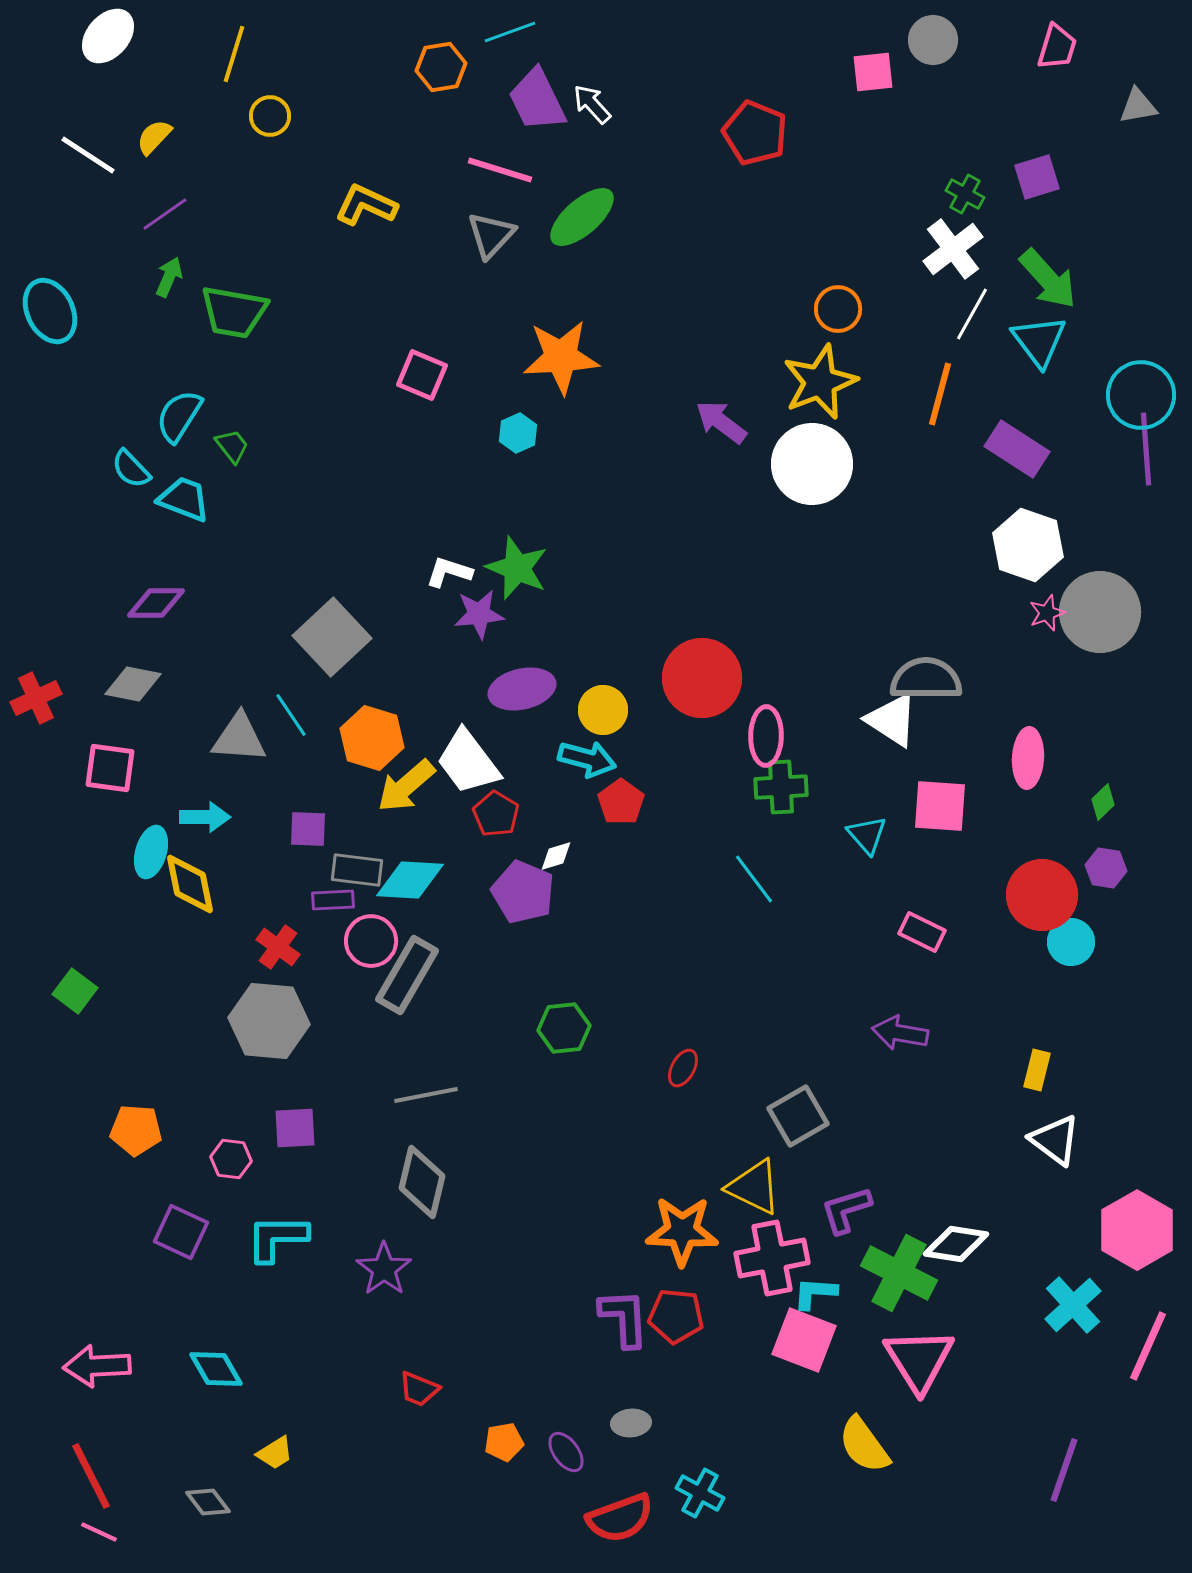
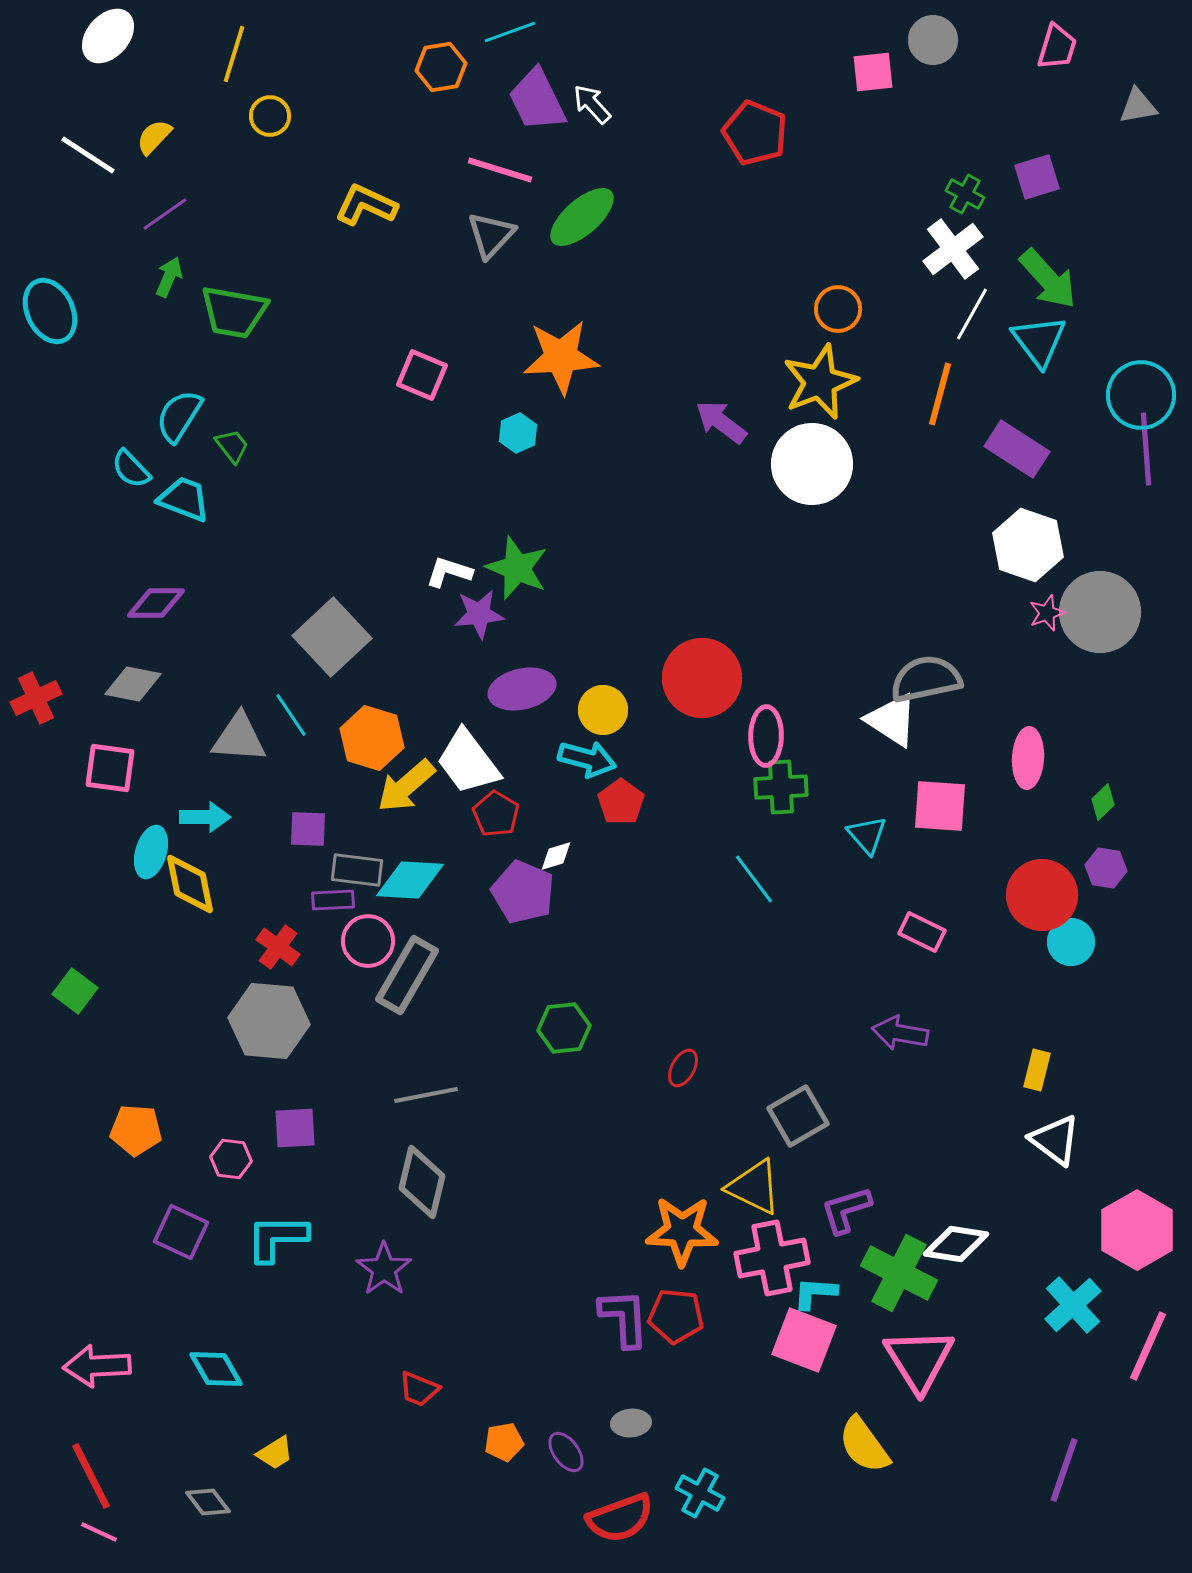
gray semicircle at (926, 679): rotated 12 degrees counterclockwise
pink circle at (371, 941): moved 3 px left
